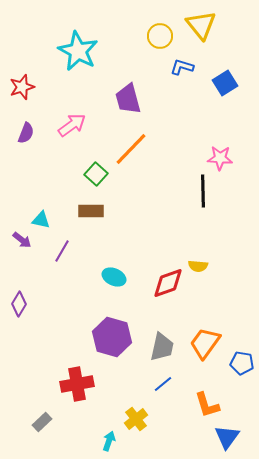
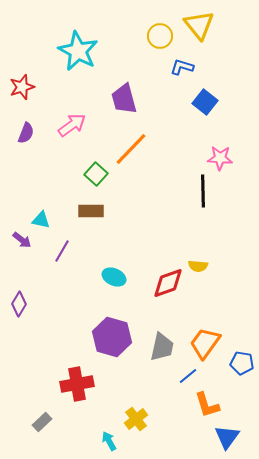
yellow triangle: moved 2 px left
blue square: moved 20 px left, 19 px down; rotated 20 degrees counterclockwise
purple trapezoid: moved 4 px left
blue line: moved 25 px right, 8 px up
cyan arrow: rotated 48 degrees counterclockwise
